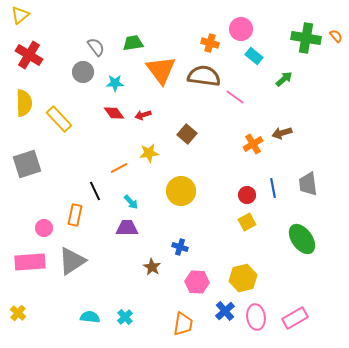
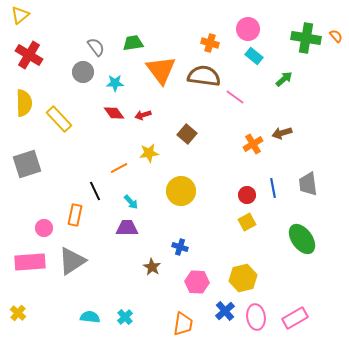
pink circle at (241, 29): moved 7 px right
